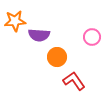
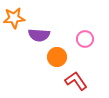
orange star: moved 1 px left, 3 px up
pink circle: moved 7 px left, 2 px down
red L-shape: moved 2 px right
